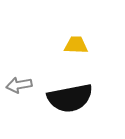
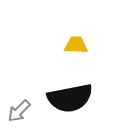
gray arrow: moved 26 px down; rotated 35 degrees counterclockwise
